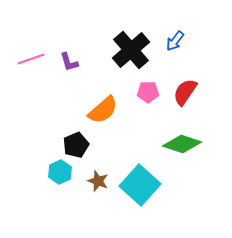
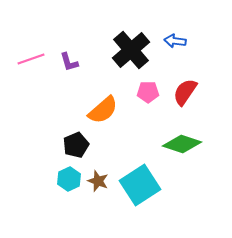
blue arrow: rotated 60 degrees clockwise
cyan hexagon: moved 9 px right, 7 px down
cyan square: rotated 15 degrees clockwise
